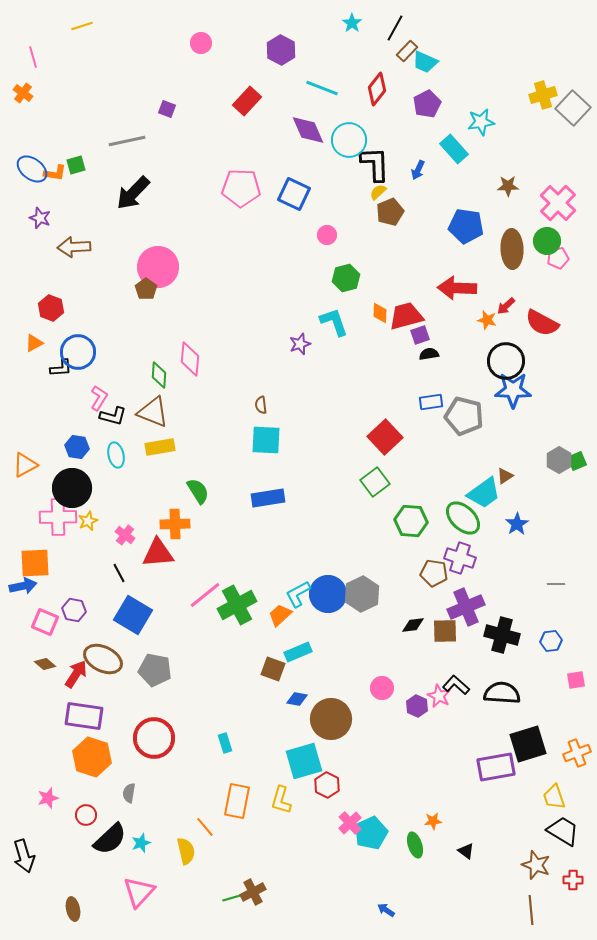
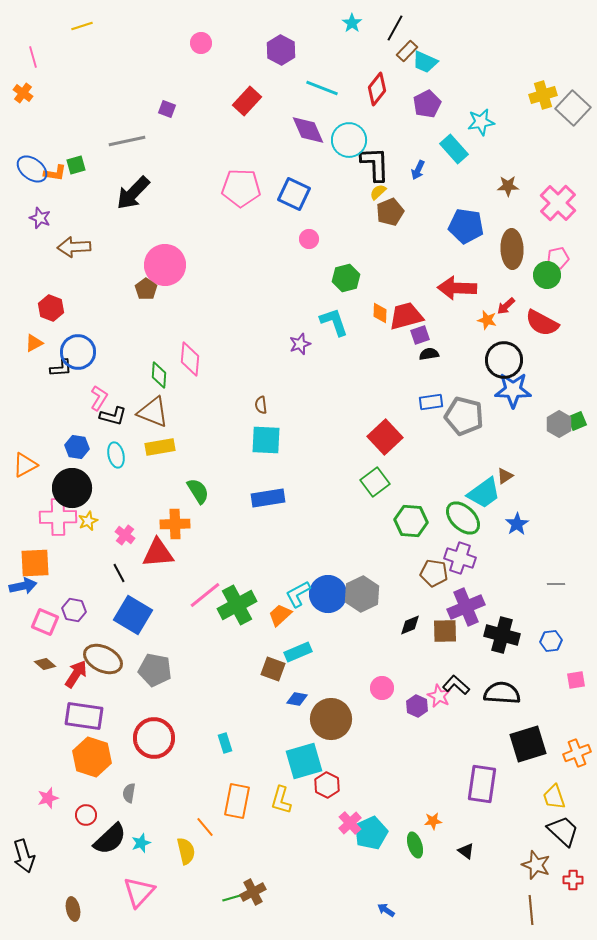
pink circle at (327, 235): moved 18 px left, 4 px down
green circle at (547, 241): moved 34 px down
pink circle at (158, 267): moved 7 px right, 2 px up
black circle at (506, 361): moved 2 px left, 1 px up
gray hexagon at (559, 460): moved 36 px up
green square at (577, 461): moved 40 px up
black diamond at (413, 625): moved 3 px left; rotated 15 degrees counterclockwise
purple rectangle at (496, 767): moved 14 px left, 17 px down; rotated 72 degrees counterclockwise
black trapezoid at (563, 831): rotated 12 degrees clockwise
